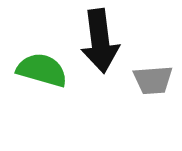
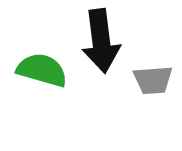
black arrow: moved 1 px right
